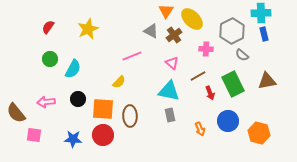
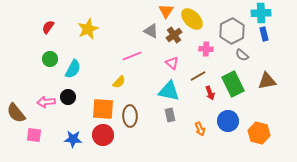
black circle: moved 10 px left, 2 px up
